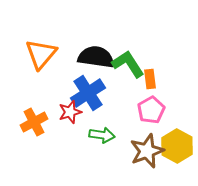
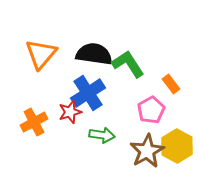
black semicircle: moved 2 px left, 3 px up
orange rectangle: moved 21 px right, 5 px down; rotated 30 degrees counterclockwise
brown star: rotated 8 degrees counterclockwise
